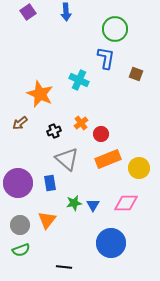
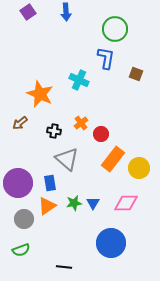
black cross: rotated 32 degrees clockwise
orange rectangle: moved 5 px right; rotated 30 degrees counterclockwise
blue triangle: moved 2 px up
orange triangle: moved 14 px up; rotated 18 degrees clockwise
gray circle: moved 4 px right, 6 px up
